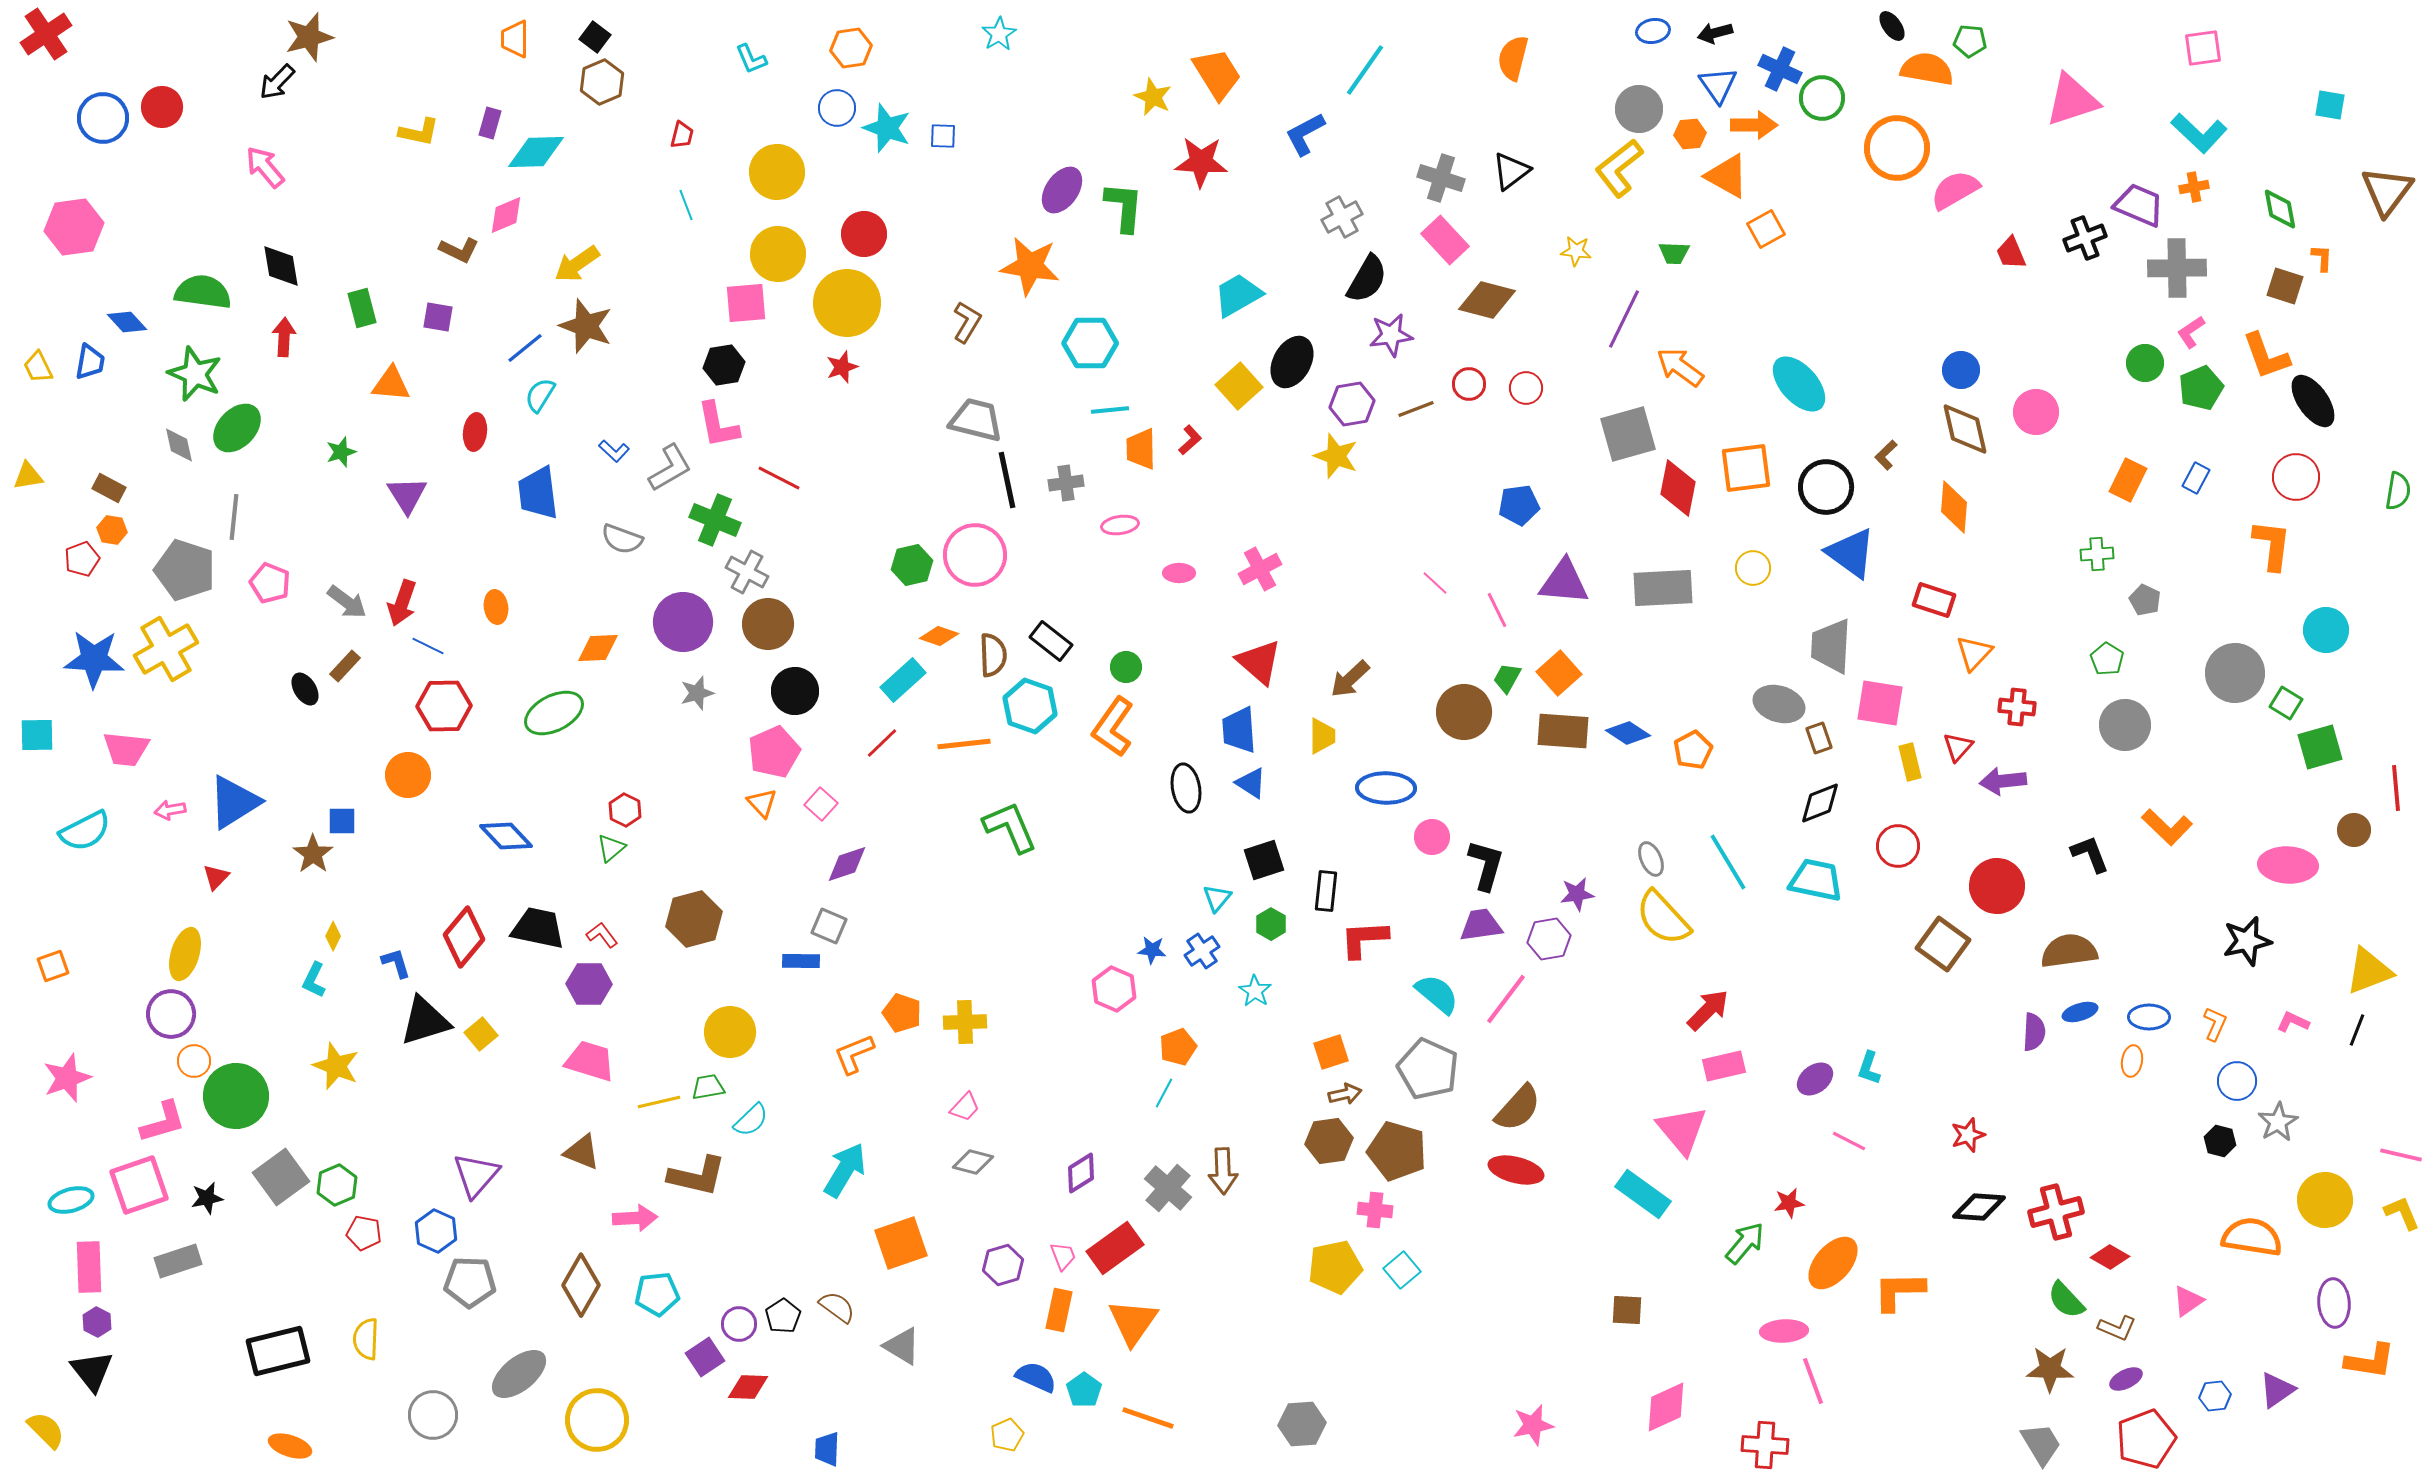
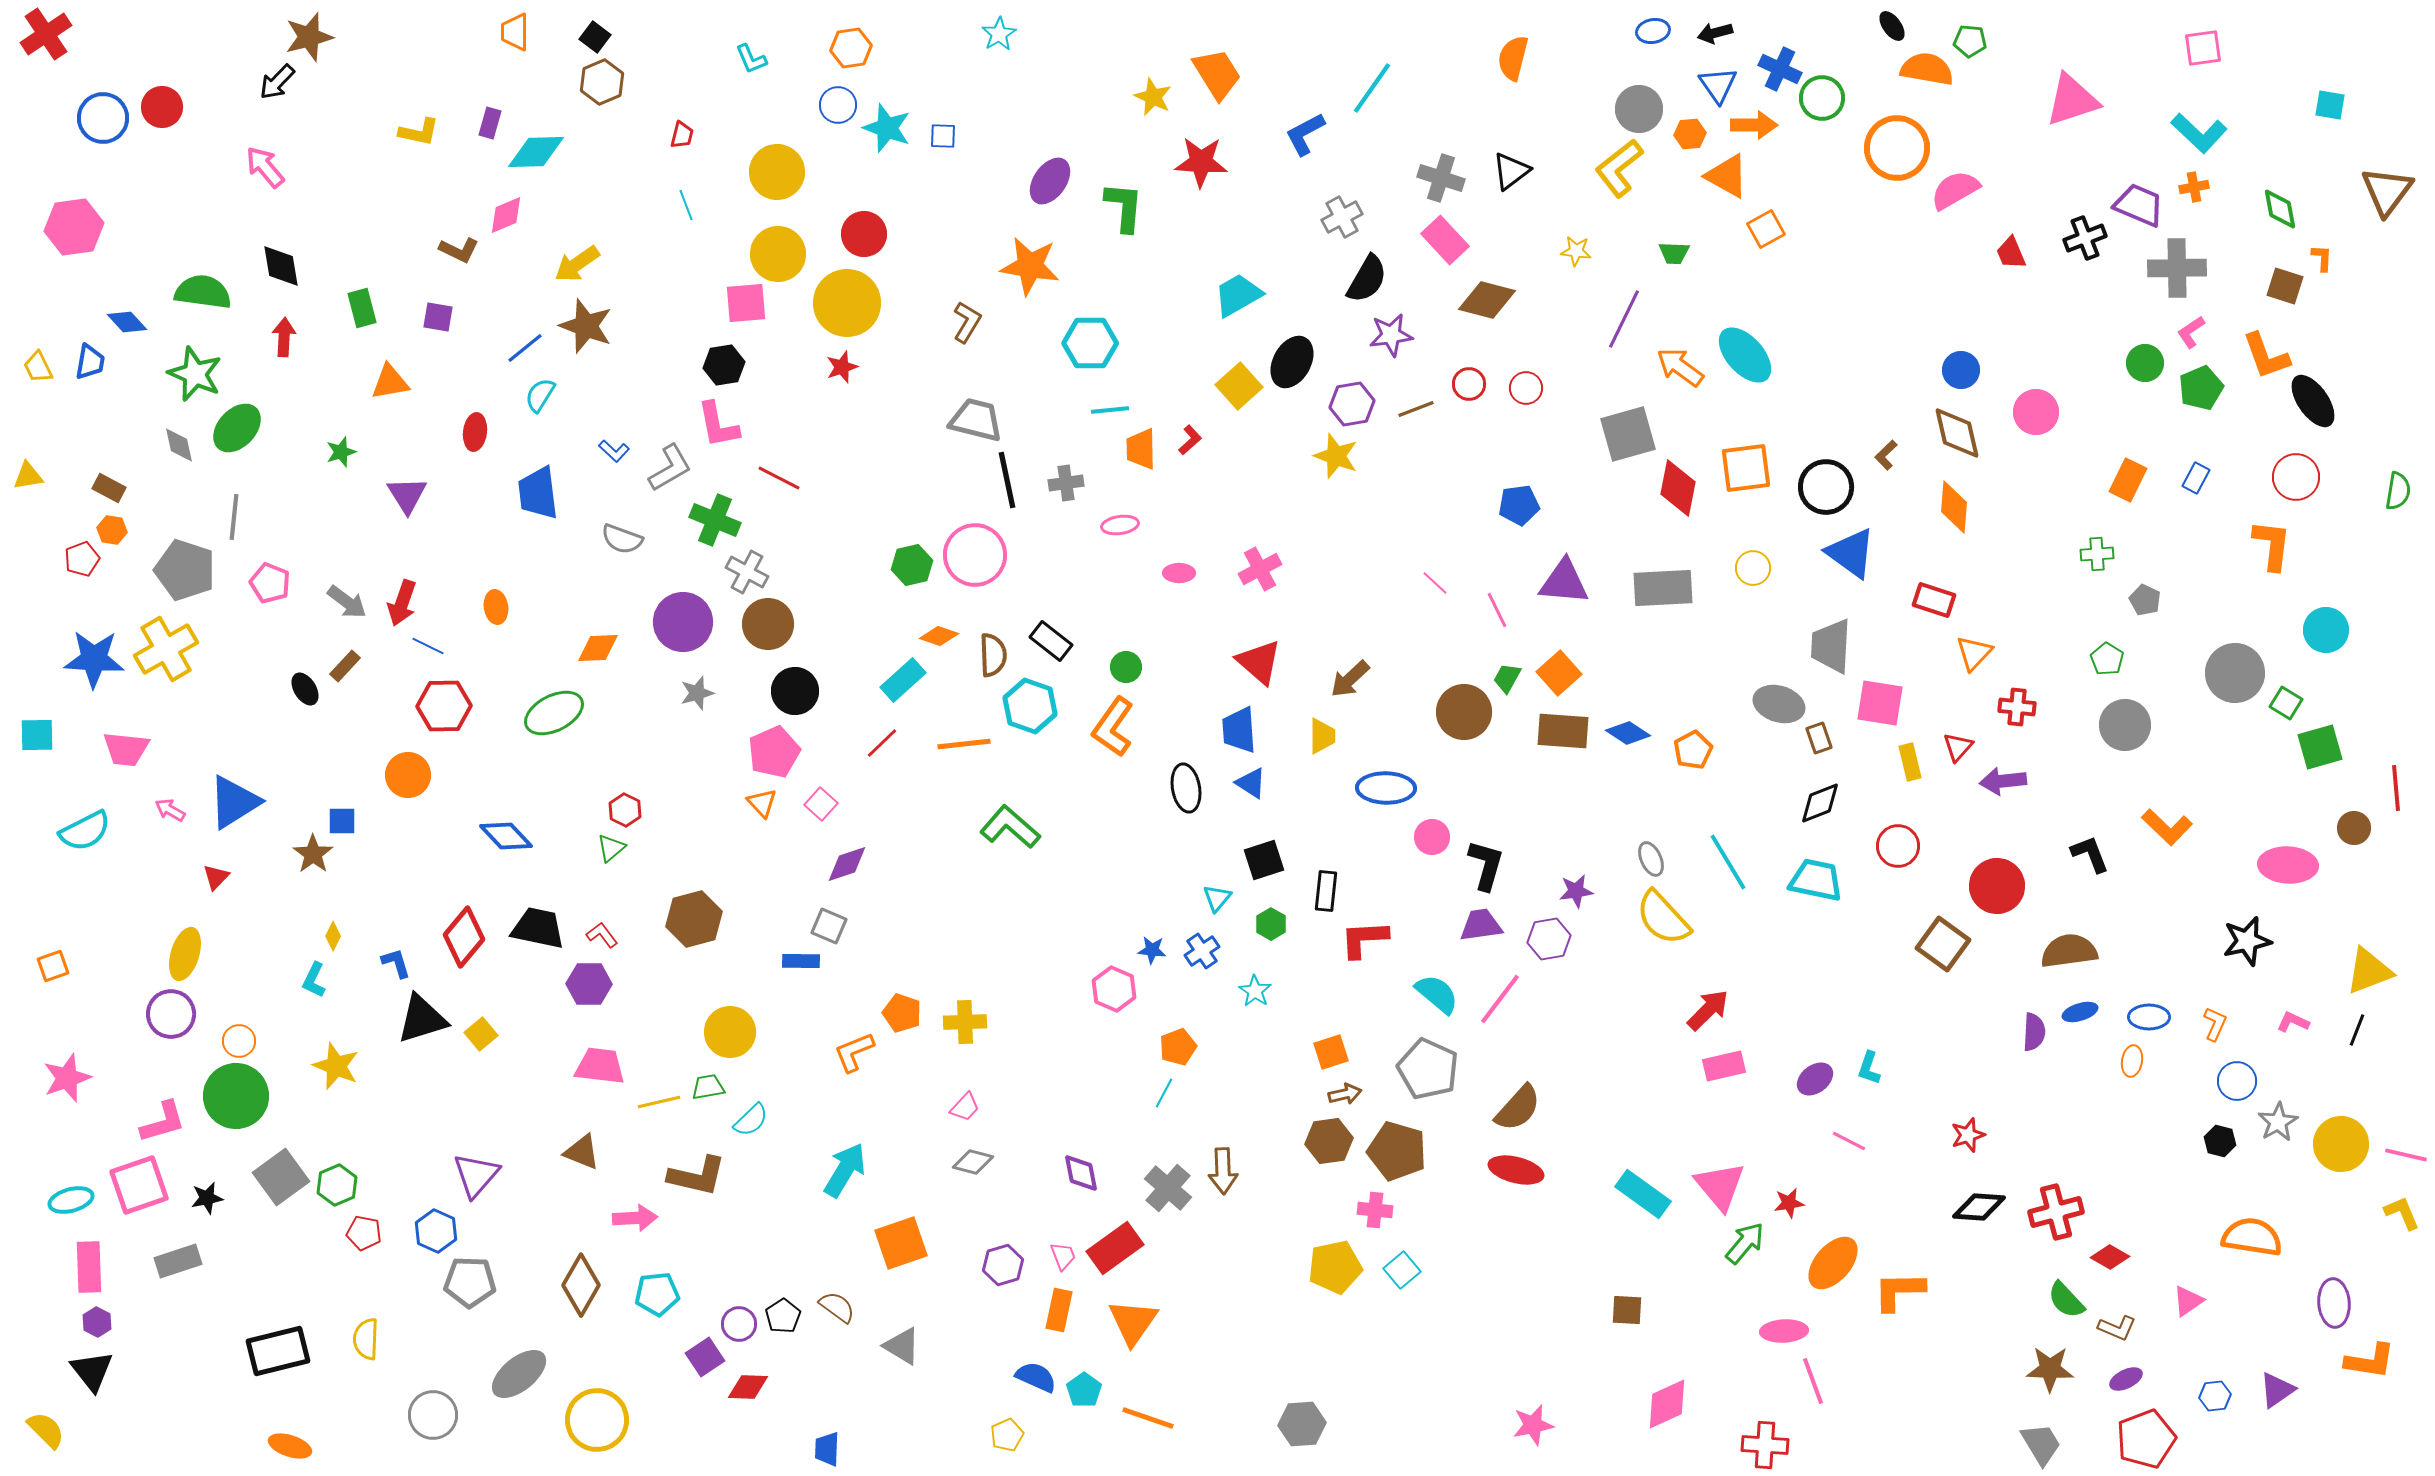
orange trapezoid at (515, 39): moved 7 px up
cyan line at (1365, 70): moved 7 px right, 18 px down
blue circle at (837, 108): moved 1 px right, 3 px up
purple ellipse at (1062, 190): moved 12 px left, 9 px up
orange triangle at (391, 384): moved 1 px left, 2 px up; rotated 15 degrees counterclockwise
cyan ellipse at (1799, 384): moved 54 px left, 29 px up
brown diamond at (1965, 429): moved 8 px left, 4 px down
pink arrow at (170, 810): rotated 40 degrees clockwise
green L-shape at (1010, 827): rotated 26 degrees counterclockwise
brown circle at (2354, 830): moved 2 px up
purple star at (1577, 894): moved 1 px left, 3 px up
pink line at (1506, 999): moved 6 px left
black triangle at (425, 1021): moved 3 px left, 2 px up
orange L-shape at (854, 1054): moved 2 px up
orange circle at (194, 1061): moved 45 px right, 20 px up
pink trapezoid at (590, 1061): moved 10 px right, 5 px down; rotated 10 degrees counterclockwise
pink triangle at (1682, 1130): moved 38 px right, 56 px down
pink line at (2401, 1155): moved 5 px right
purple diamond at (1081, 1173): rotated 69 degrees counterclockwise
yellow circle at (2325, 1200): moved 16 px right, 56 px up
pink diamond at (1666, 1407): moved 1 px right, 3 px up
